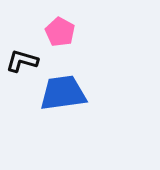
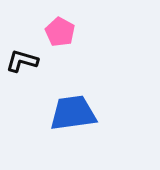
blue trapezoid: moved 10 px right, 20 px down
